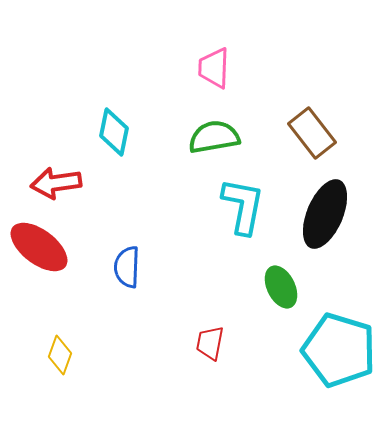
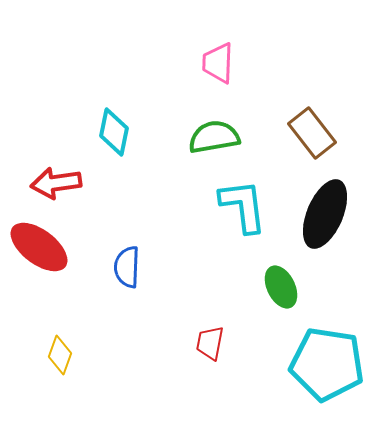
pink trapezoid: moved 4 px right, 5 px up
cyan L-shape: rotated 18 degrees counterclockwise
cyan pentagon: moved 12 px left, 14 px down; rotated 8 degrees counterclockwise
